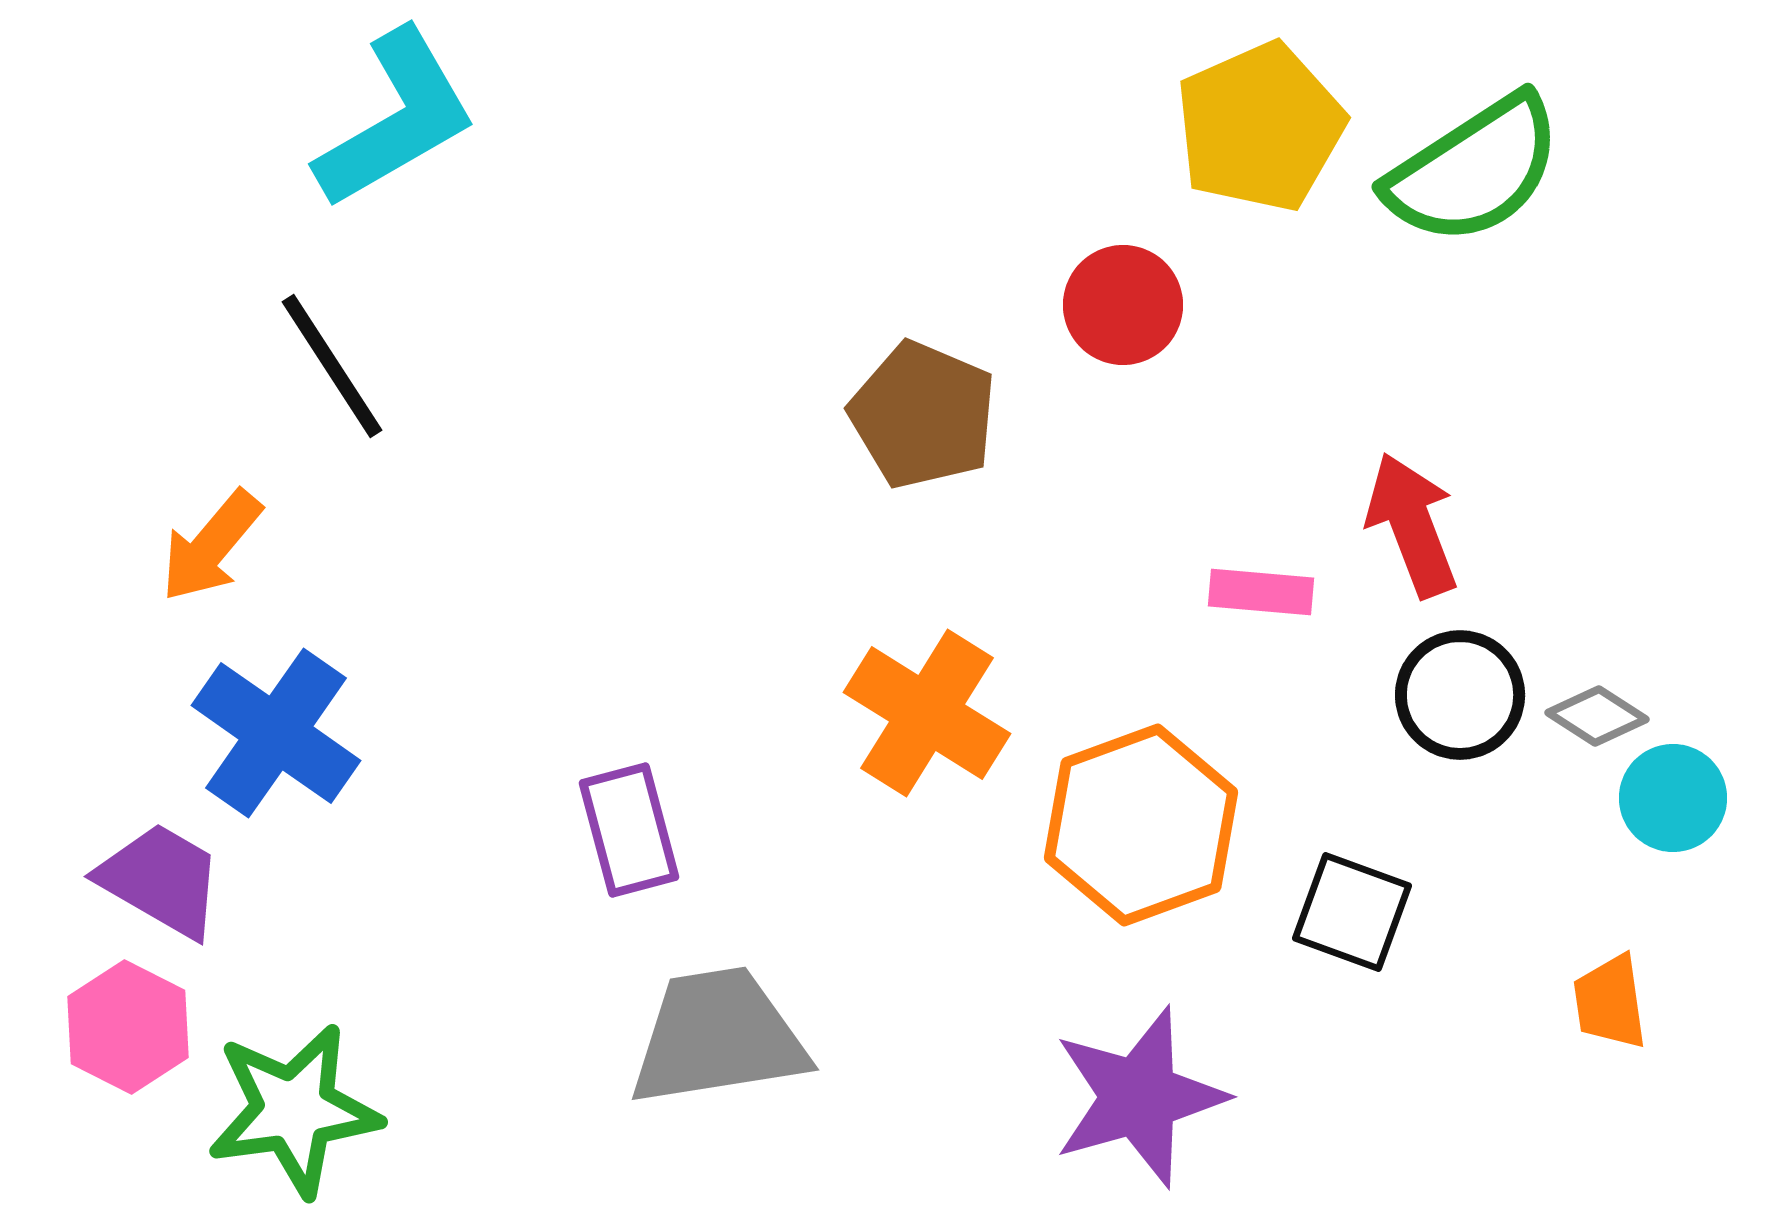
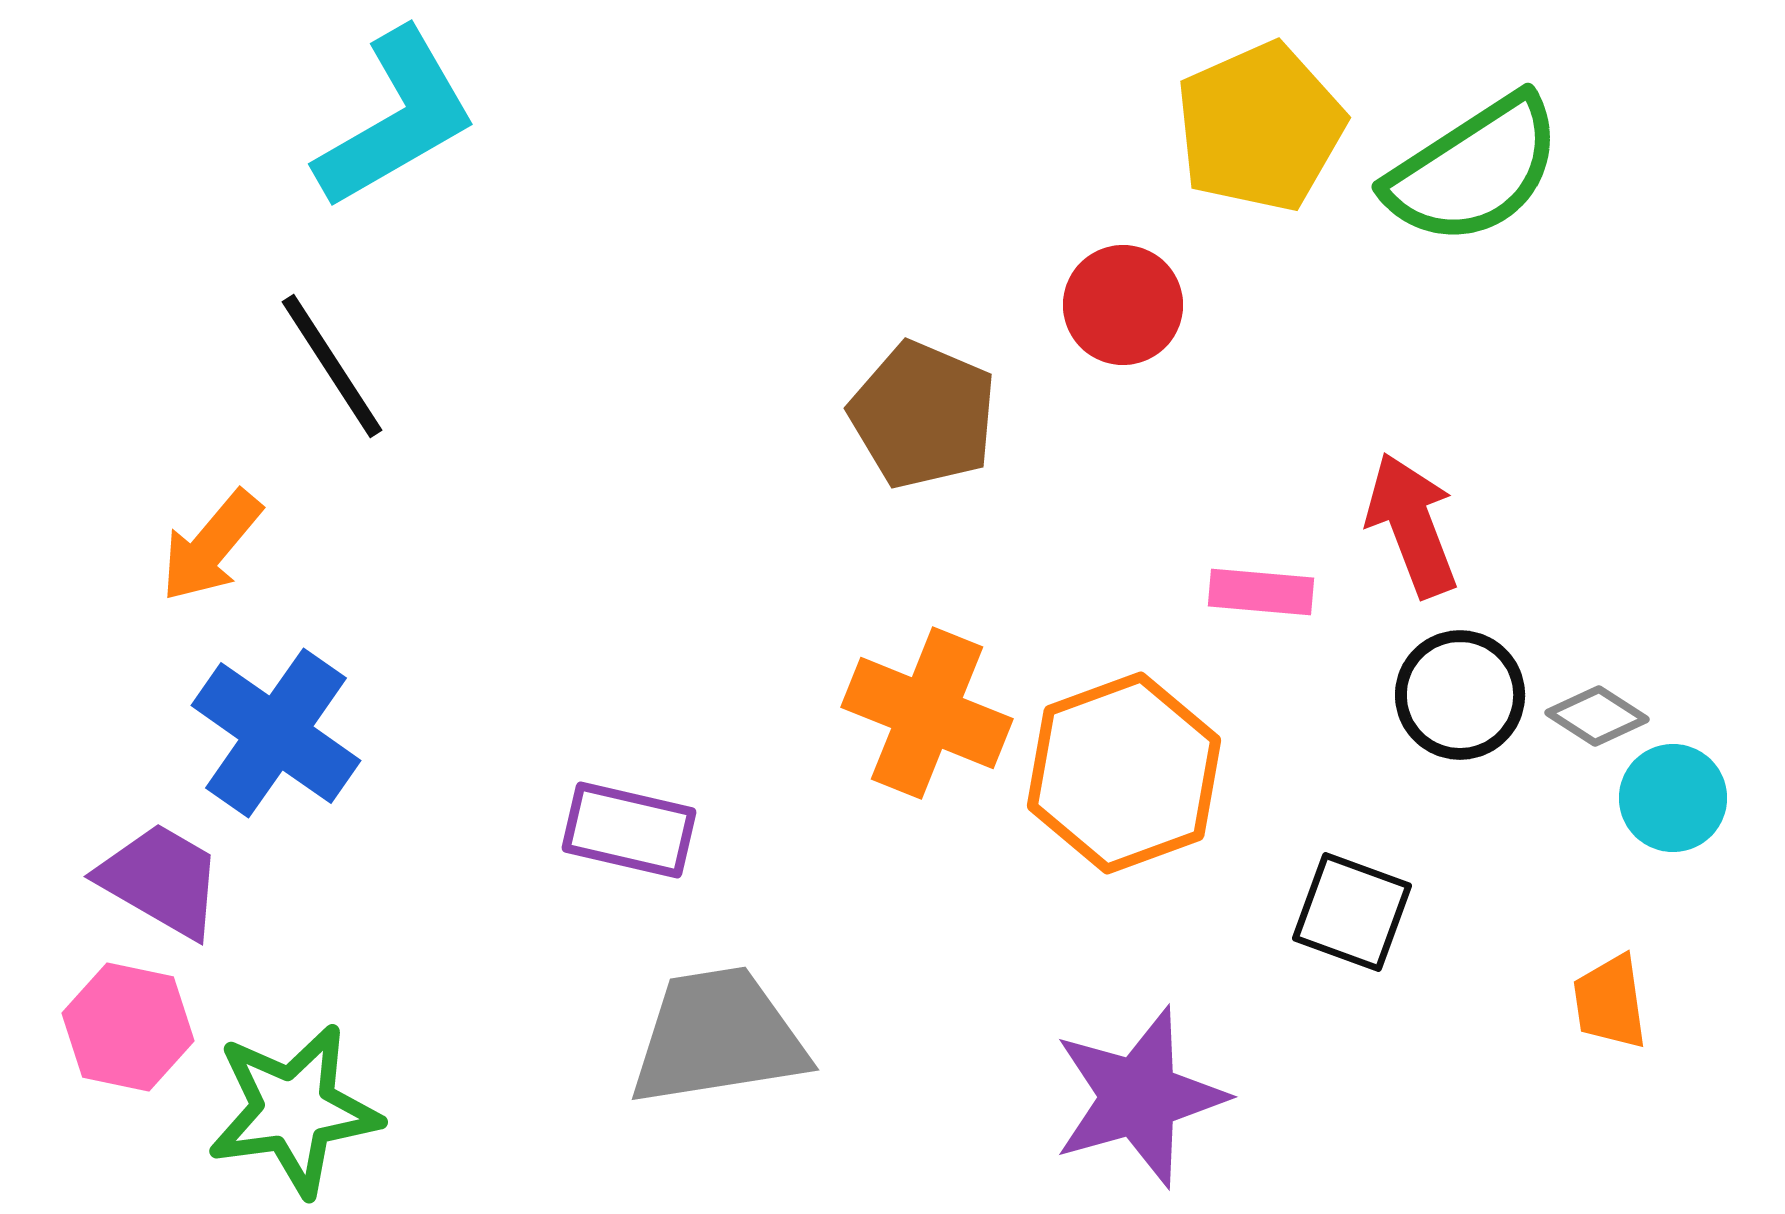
orange cross: rotated 10 degrees counterclockwise
orange hexagon: moved 17 px left, 52 px up
purple rectangle: rotated 62 degrees counterclockwise
pink hexagon: rotated 15 degrees counterclockwise
